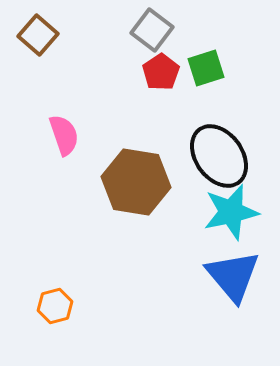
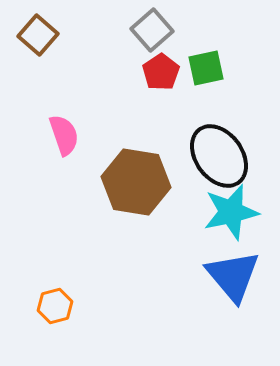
gray square: rotated 12 degrees clockwise
green square: rotated 6 degrees clockwise
